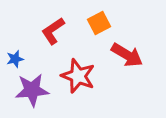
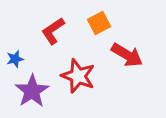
purple star: moved 1 px down; rotated 28 degrees counterclockwise
